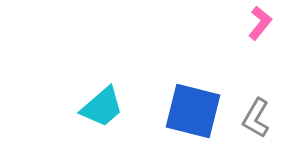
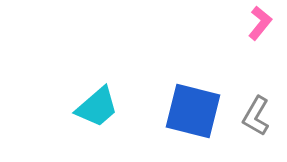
cyan trapezoid: moved 5 px left
gray L-shape: moved 2 px up
